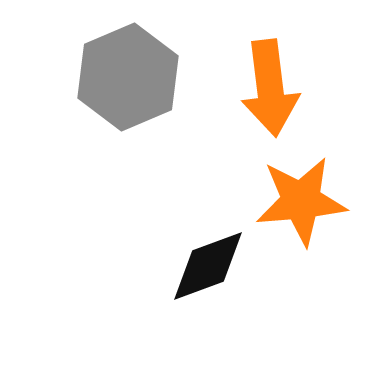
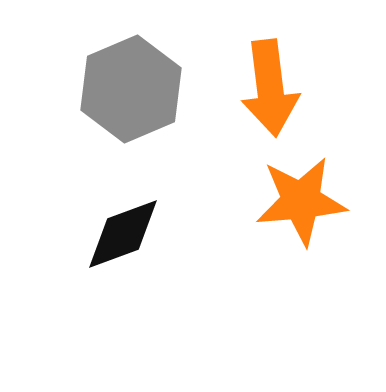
gray hexagon: moved 3 px right, 12 px down
black diamond: moved 85 px left, 32 px up
